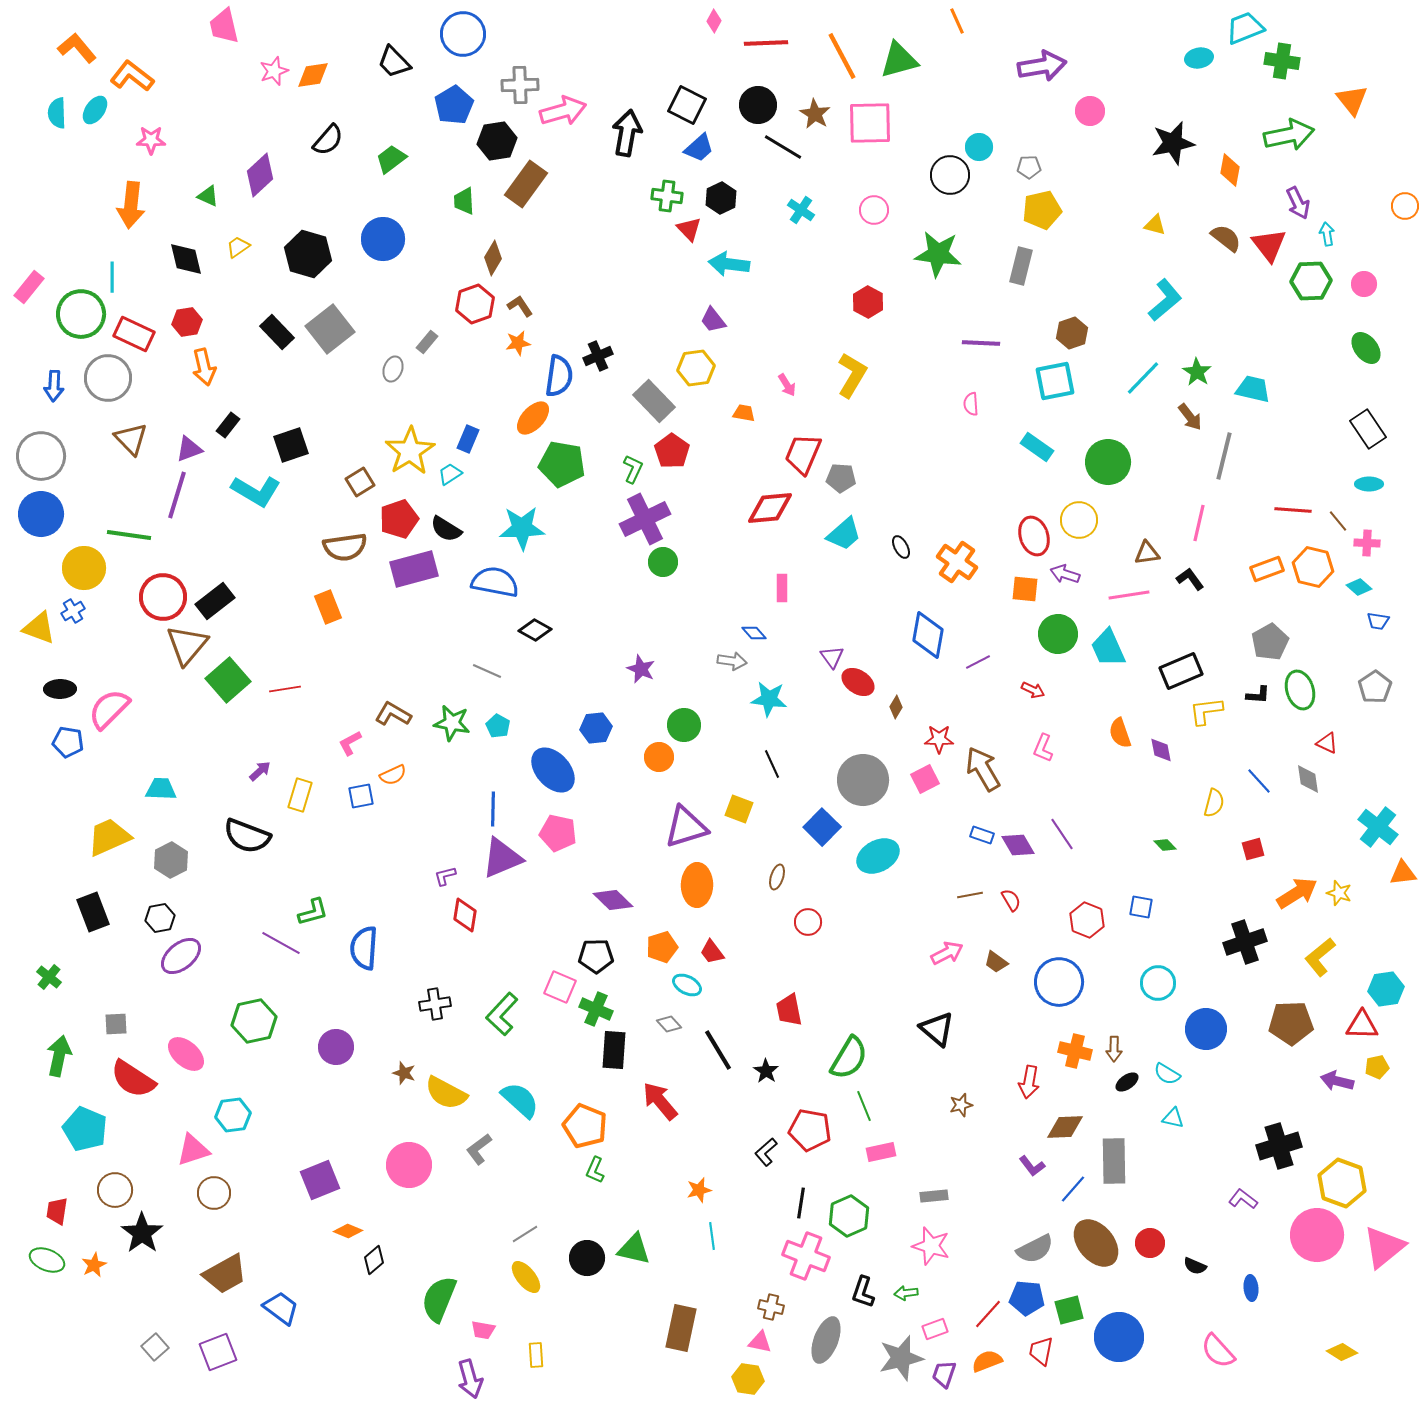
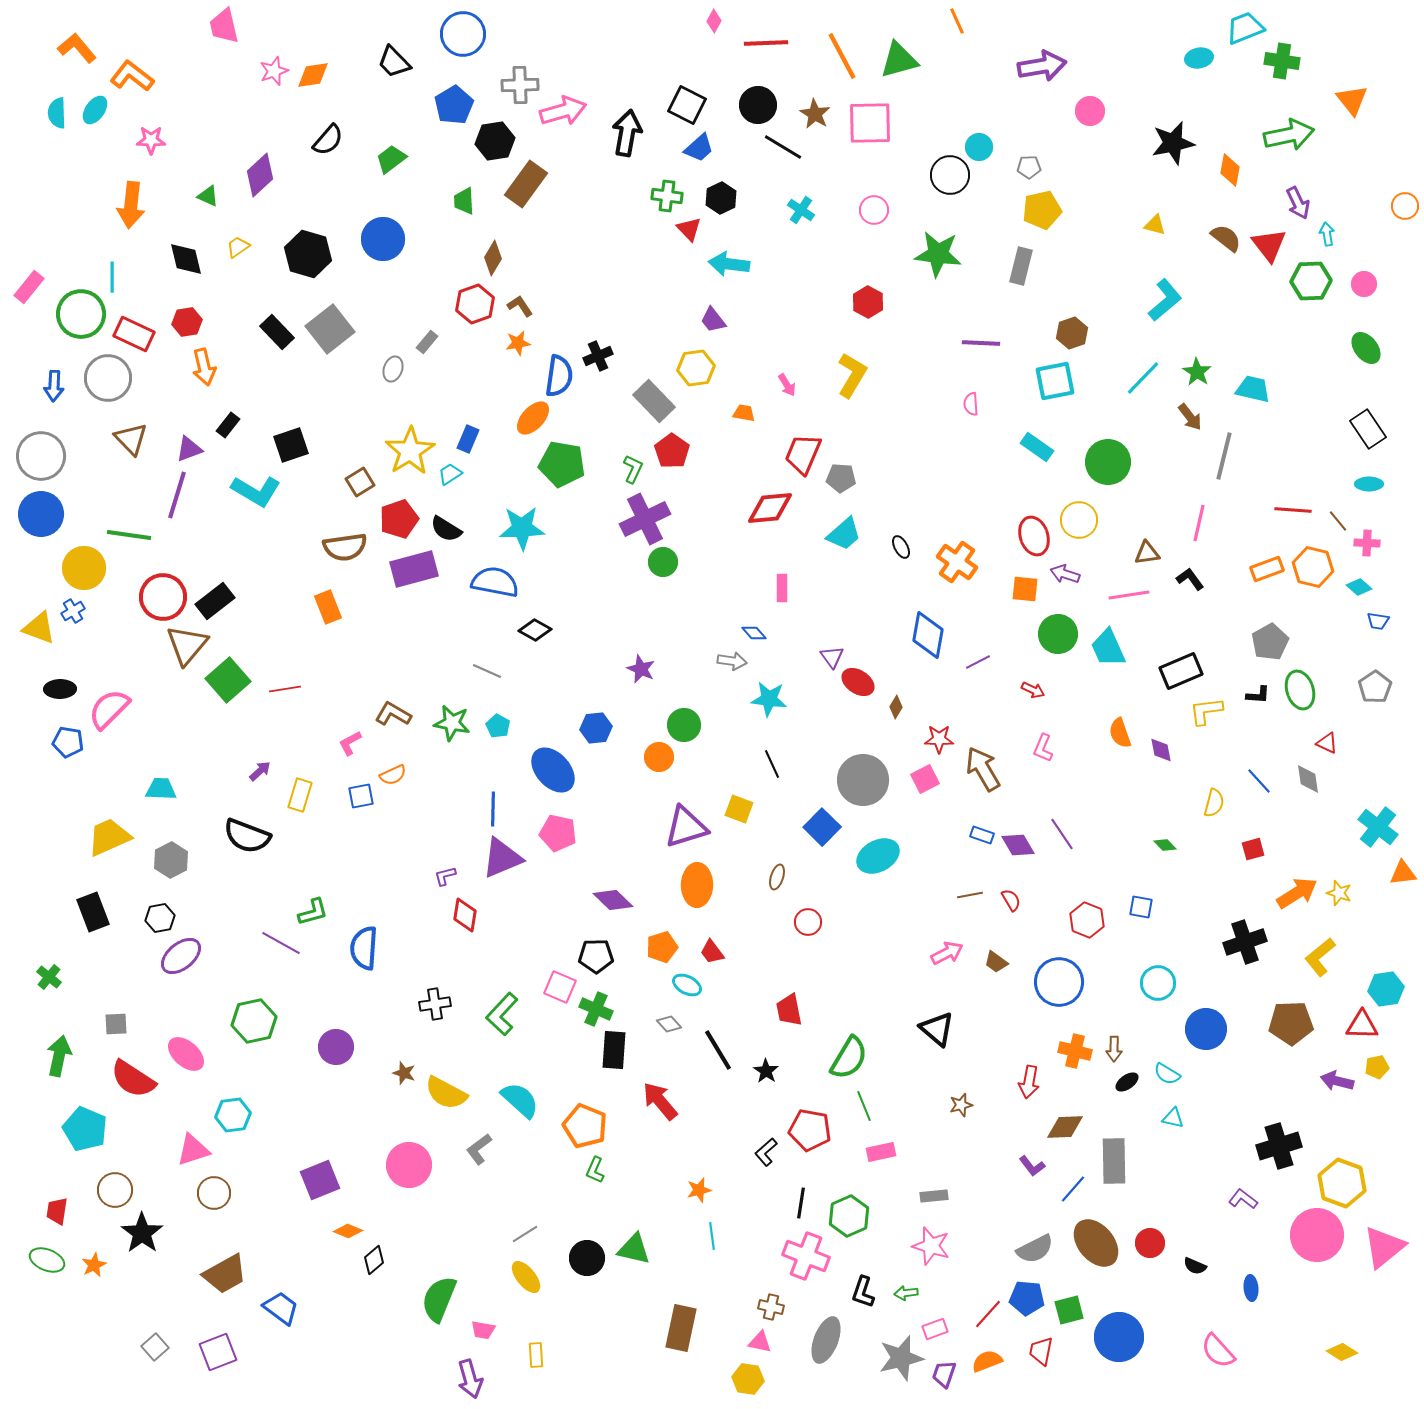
black hexagon at (497, 141): moved 2 px left
